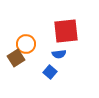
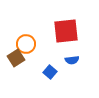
blue semicircle: moved 13 px right, 6 px down
